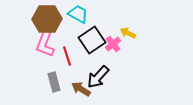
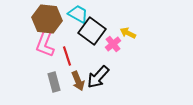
brown hexagon: rotated 8 degrees clockwise
black square: moved 9 px up; rotated 20 degrees counterclockwise
brown arrow: moved 3 px left, 8 px up; rotated 144 degrees counterclockwise
